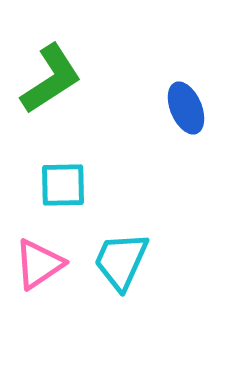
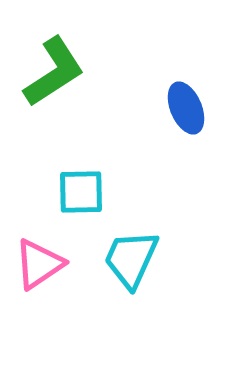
green L-shape: moved 3 px right, 7 px up
cyan square: moved 18 px right, 7 px down
cyan trapezoid: moved 10 px right, 2 px up
